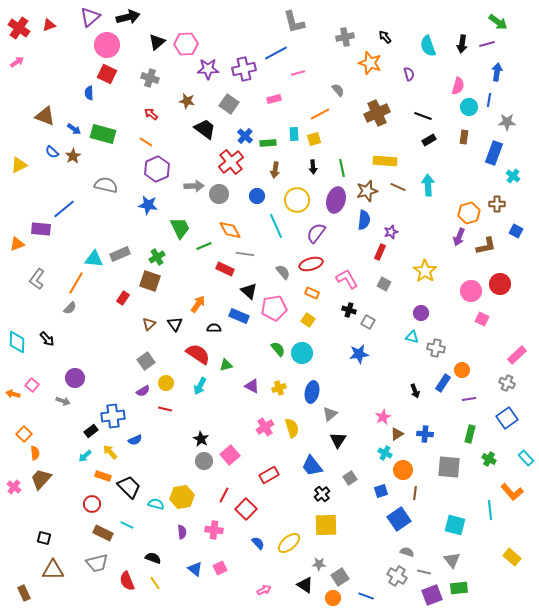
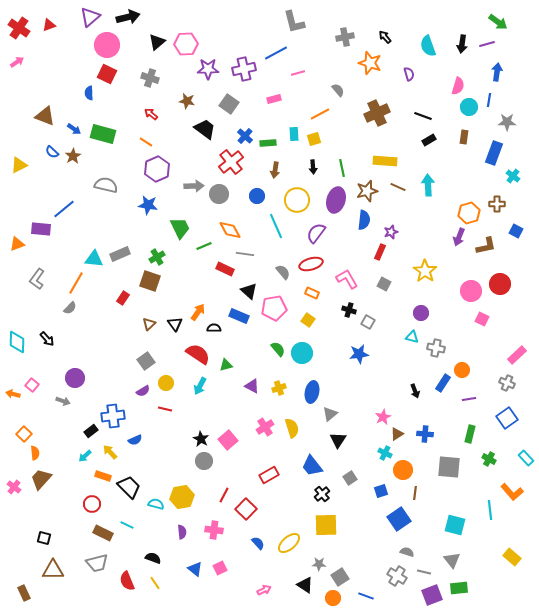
orange arrow at (198, 304): moved 8 px down
pink square at (230, 455): moved 2 px left, 15 px up
